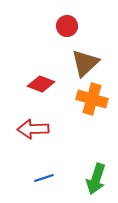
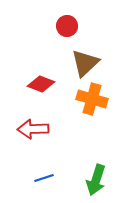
green arrow: moved 1 px down
